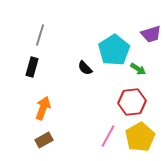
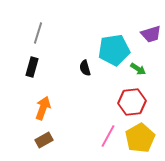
gray line: moved 2 px left, 2 px up
cyan pentagon: rotated 24 degrees clockwise
black semicircle: rotated 28 degrees clockwise
yellow pentagon: moved 1 px down
